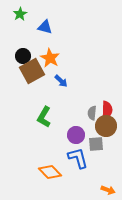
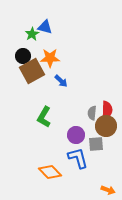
green star: moved 12 px right, 20 px down
orange star: rotated 30 degrees counterclockwise
